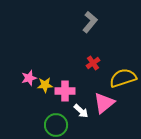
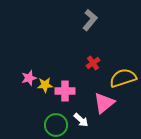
gray L-shape: moved 2 px up
white arrow: moved 9 px down
